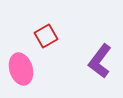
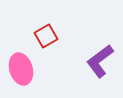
purple L-shape: rotated 16 degrees clockwise
